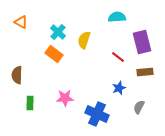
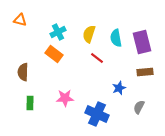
cyan semicircle: moved 1 px left, 21 px down; rotated 96 degrees counterclockwise
orange triangle: moved 1 px left, 2 px up; rotated 16 degrees counterclockwise
cyan cross: rotated 21 degrees clockwise
yellow semicircle: moved 5 px right, 6 px up
red line: moved 21 px left, 1 px down
brown semicircle: moved 6 px right, 3 px up
